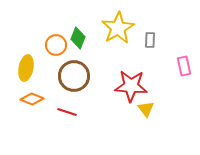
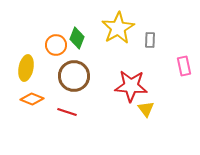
green diamond: moved 1 px left
